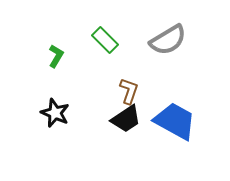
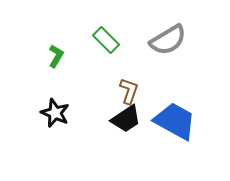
green rectangle: moved 1 px right
